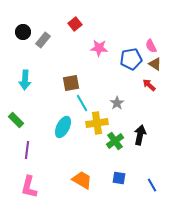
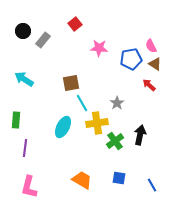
black circle: moved 1 px up
cyan arrow: moved 1 px left, 1 px up; rotated 120 degrees clockwise
green rectangle: rotated 49 degrees clockwise
purple line: moved 2 px left, 2 px up
